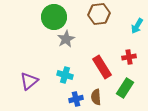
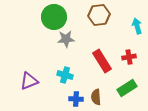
brown hexagon: moved 1 px down
cyan arrow: rotated 133 degrees clockwise
gray star: rotated 24 degrees clockwise
red rectangle: moved 6 px up
purple triangle: rotated 18 degrees clockwise
green rectangle: moved 2 px right; rotated 24 degrees clockwise
blue cross: rotated 16 degrees clockwise
